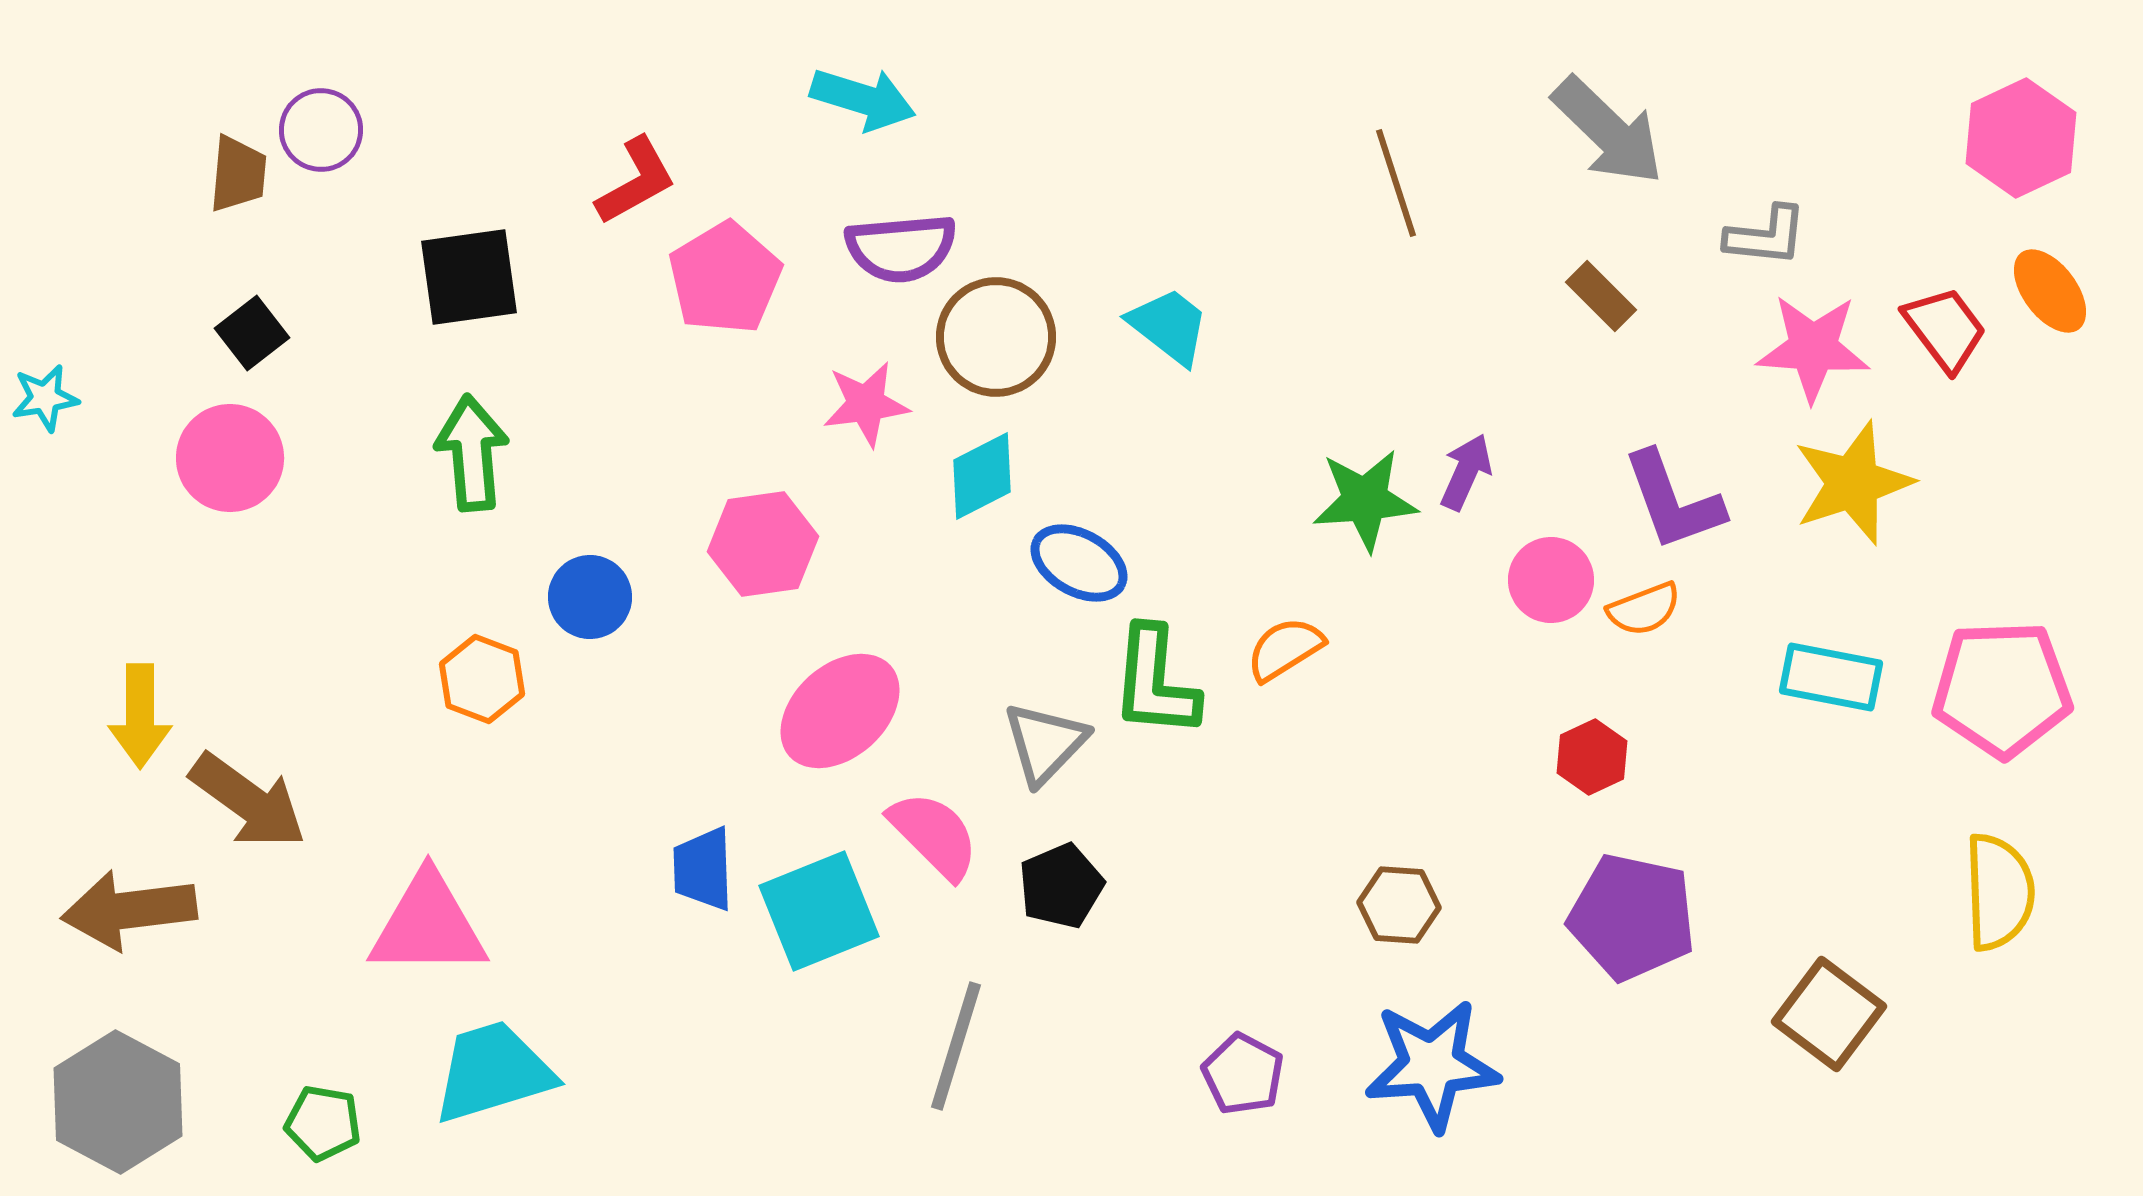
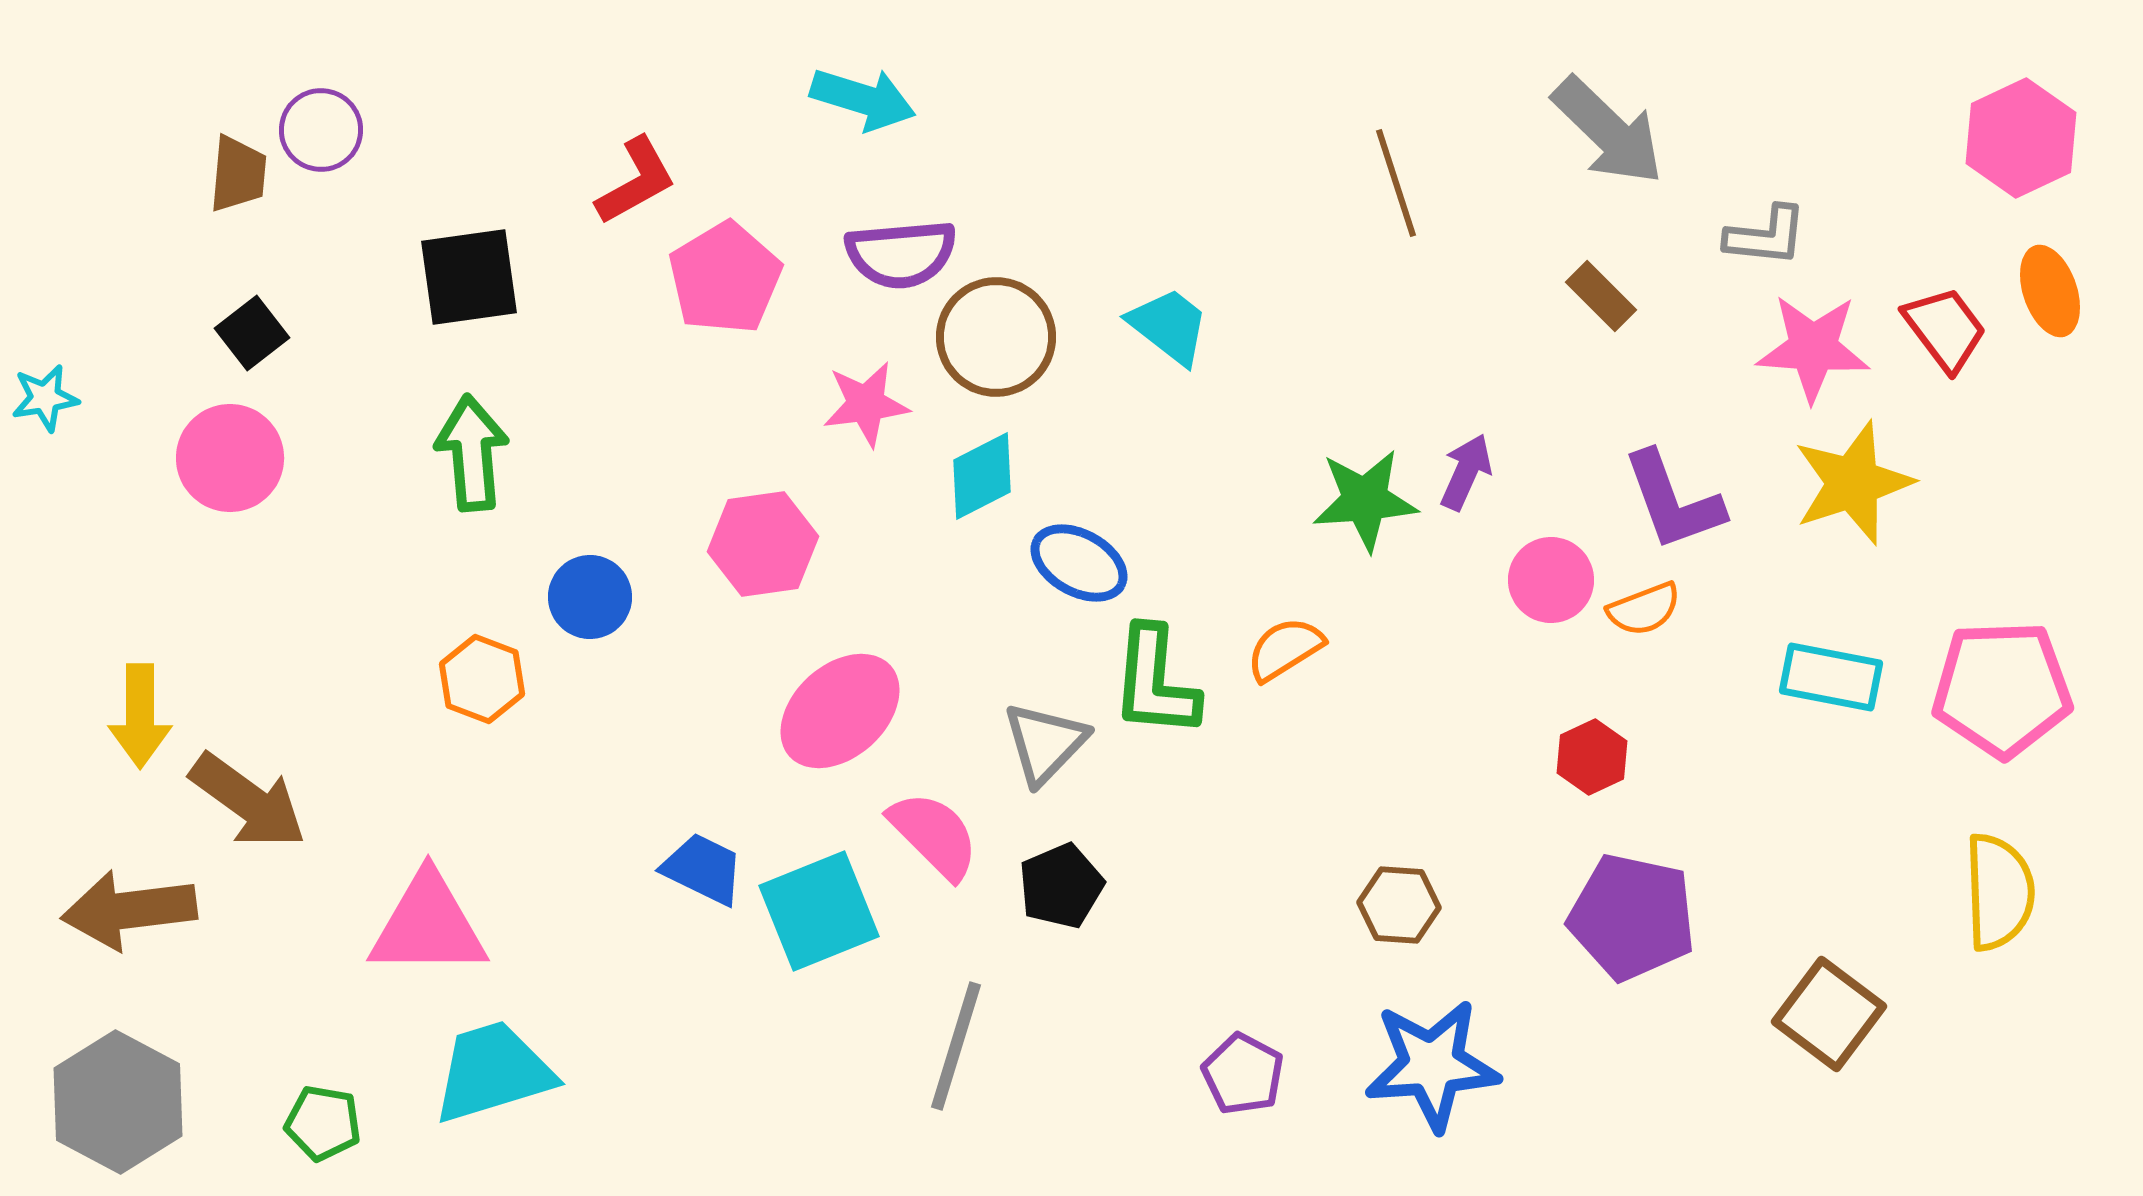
purple semicircle at (901, 248): moved 6 px down
orange ellipse at (2050, 291): rotated 18 degrees clockwise
blue trapezoid at (703, 869): rotated 118 degrees clockwise
